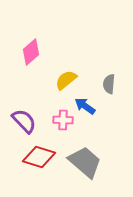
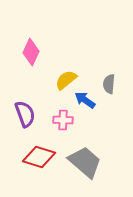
pink diamond: rotated 24 degrees counterclockwise
blue arrow: moved 6 px up
purple semicircle: moved 1 px right, 7 px up; rotated 24 degrees clockwise
